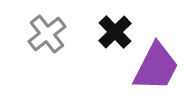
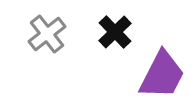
purple trapezoid: moved 6 px right, 8 px down
